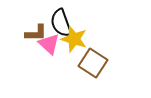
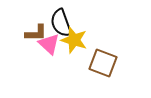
yellow star: moved 1 px down
brown square: moved 10 px right; rotated 12 degrees counterclockwise
